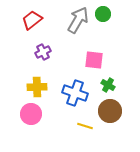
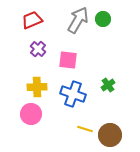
green circle: moved 5 px down
red trapezoid: rotated 15 degrees clockwise
purple cross: moved 5 px left, 3 px up; rotated 21 degrees counterclockwise
pink square: moved 26 px left
green cross: rotated 24 degrees clockwise
blue cross: moved 2 px left, 1 px down
brown circle: moved 24 px down
yellow line: moved 3 px down
